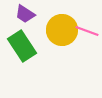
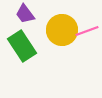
purple trapezoid: rotated 20 degrees clockwise
pink line: rotated 40 degrees counterclockwise
